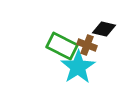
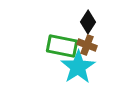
black diamond: moved 16 px left, 7 px up; rotated 70 degrees counterclockwise
green rectangle: rotated 16 degrees counterclockwise
